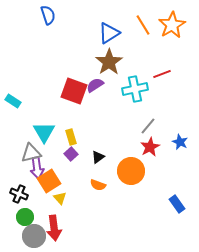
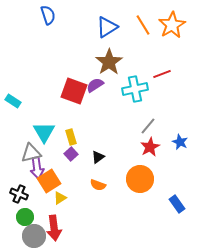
blue triangle: moved 2 px left, 6 px up
orange circle: moved 9 px right, 8 px down
yellow triangle: rotated 40 degrees clockwise
